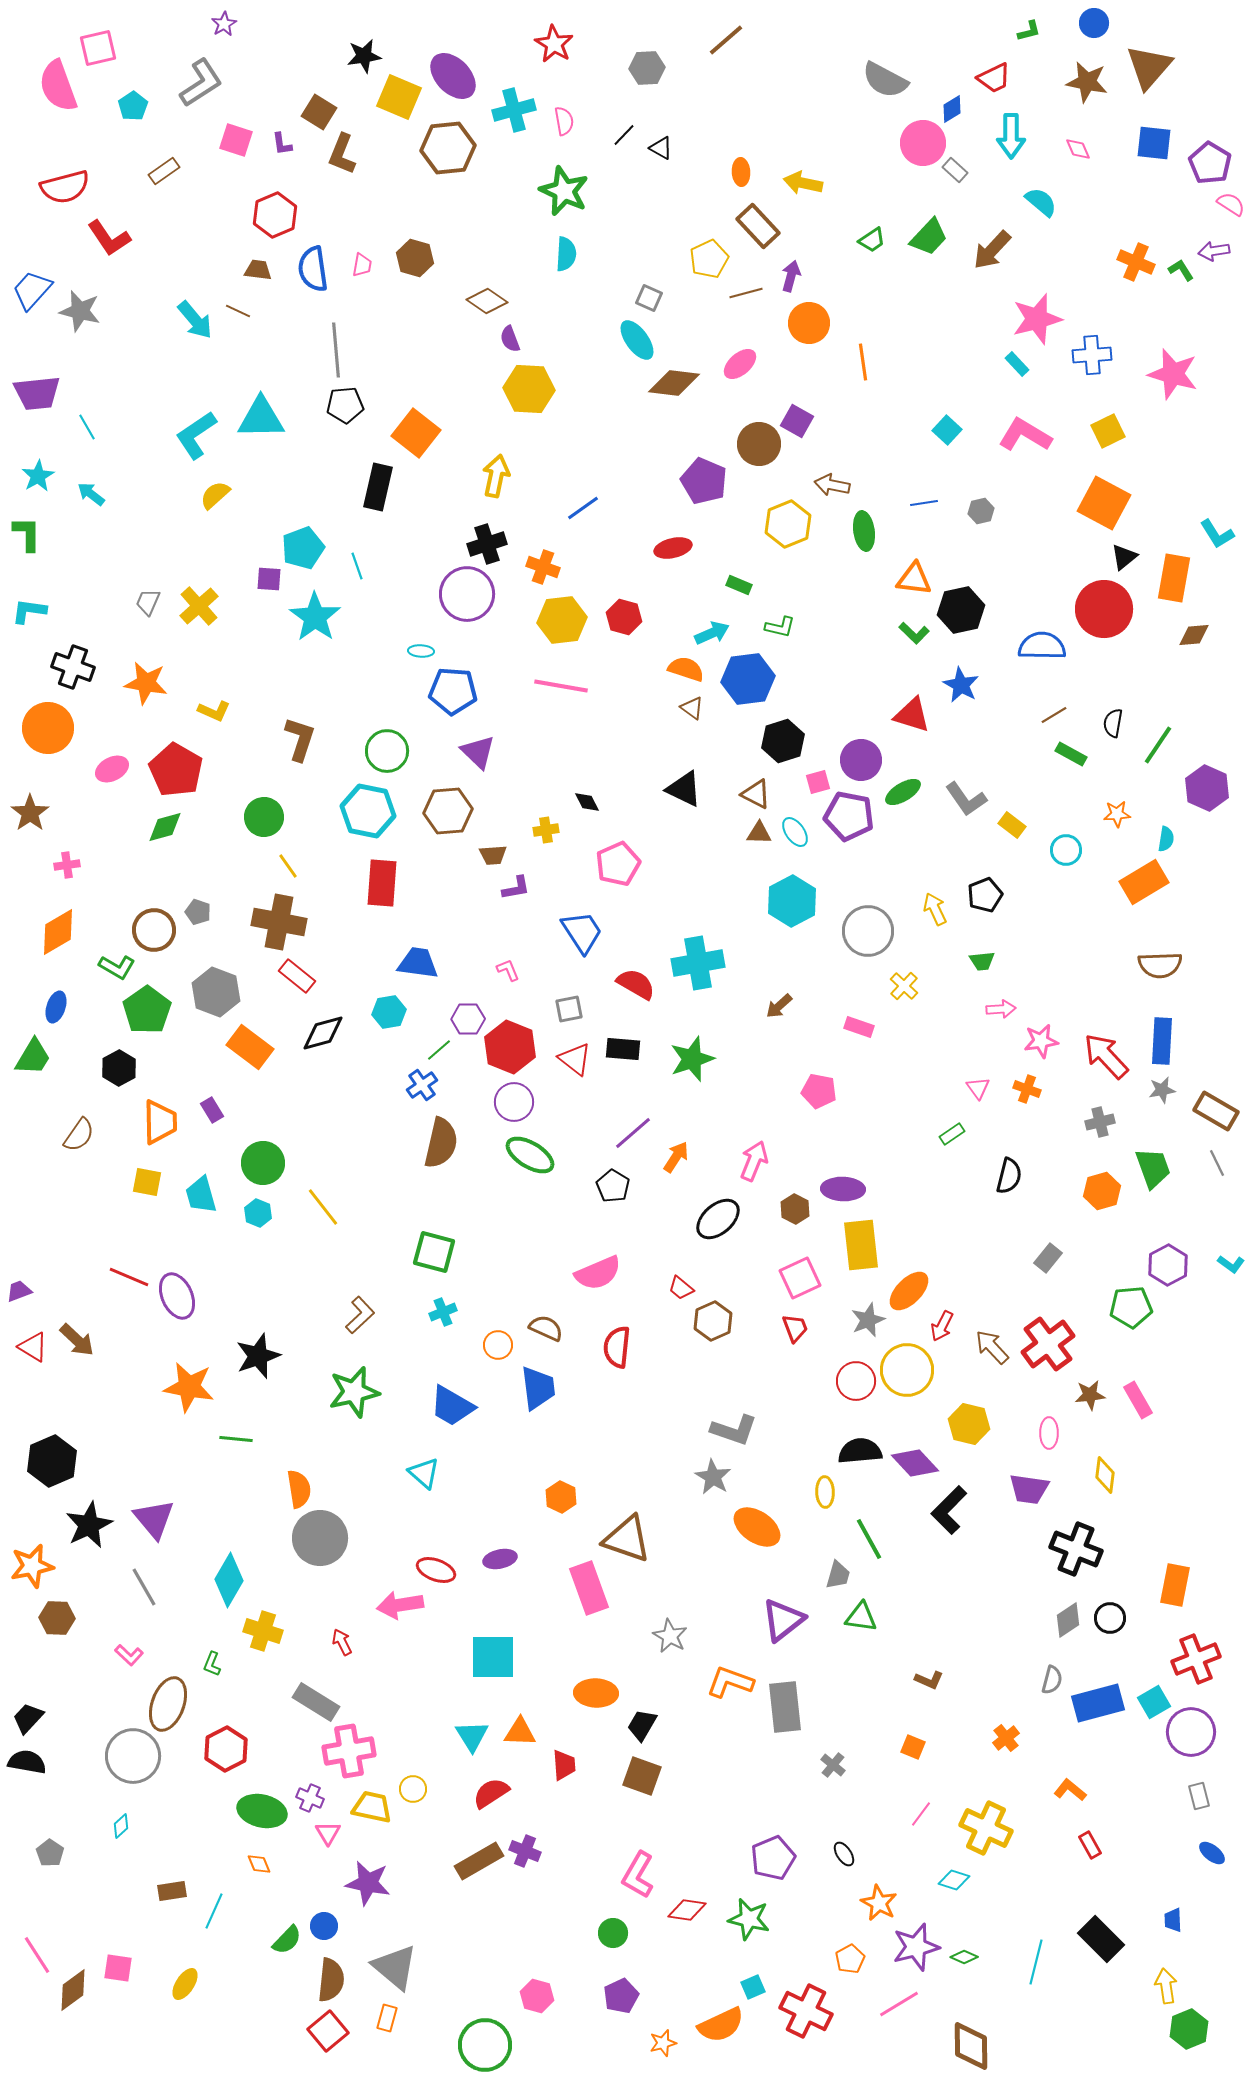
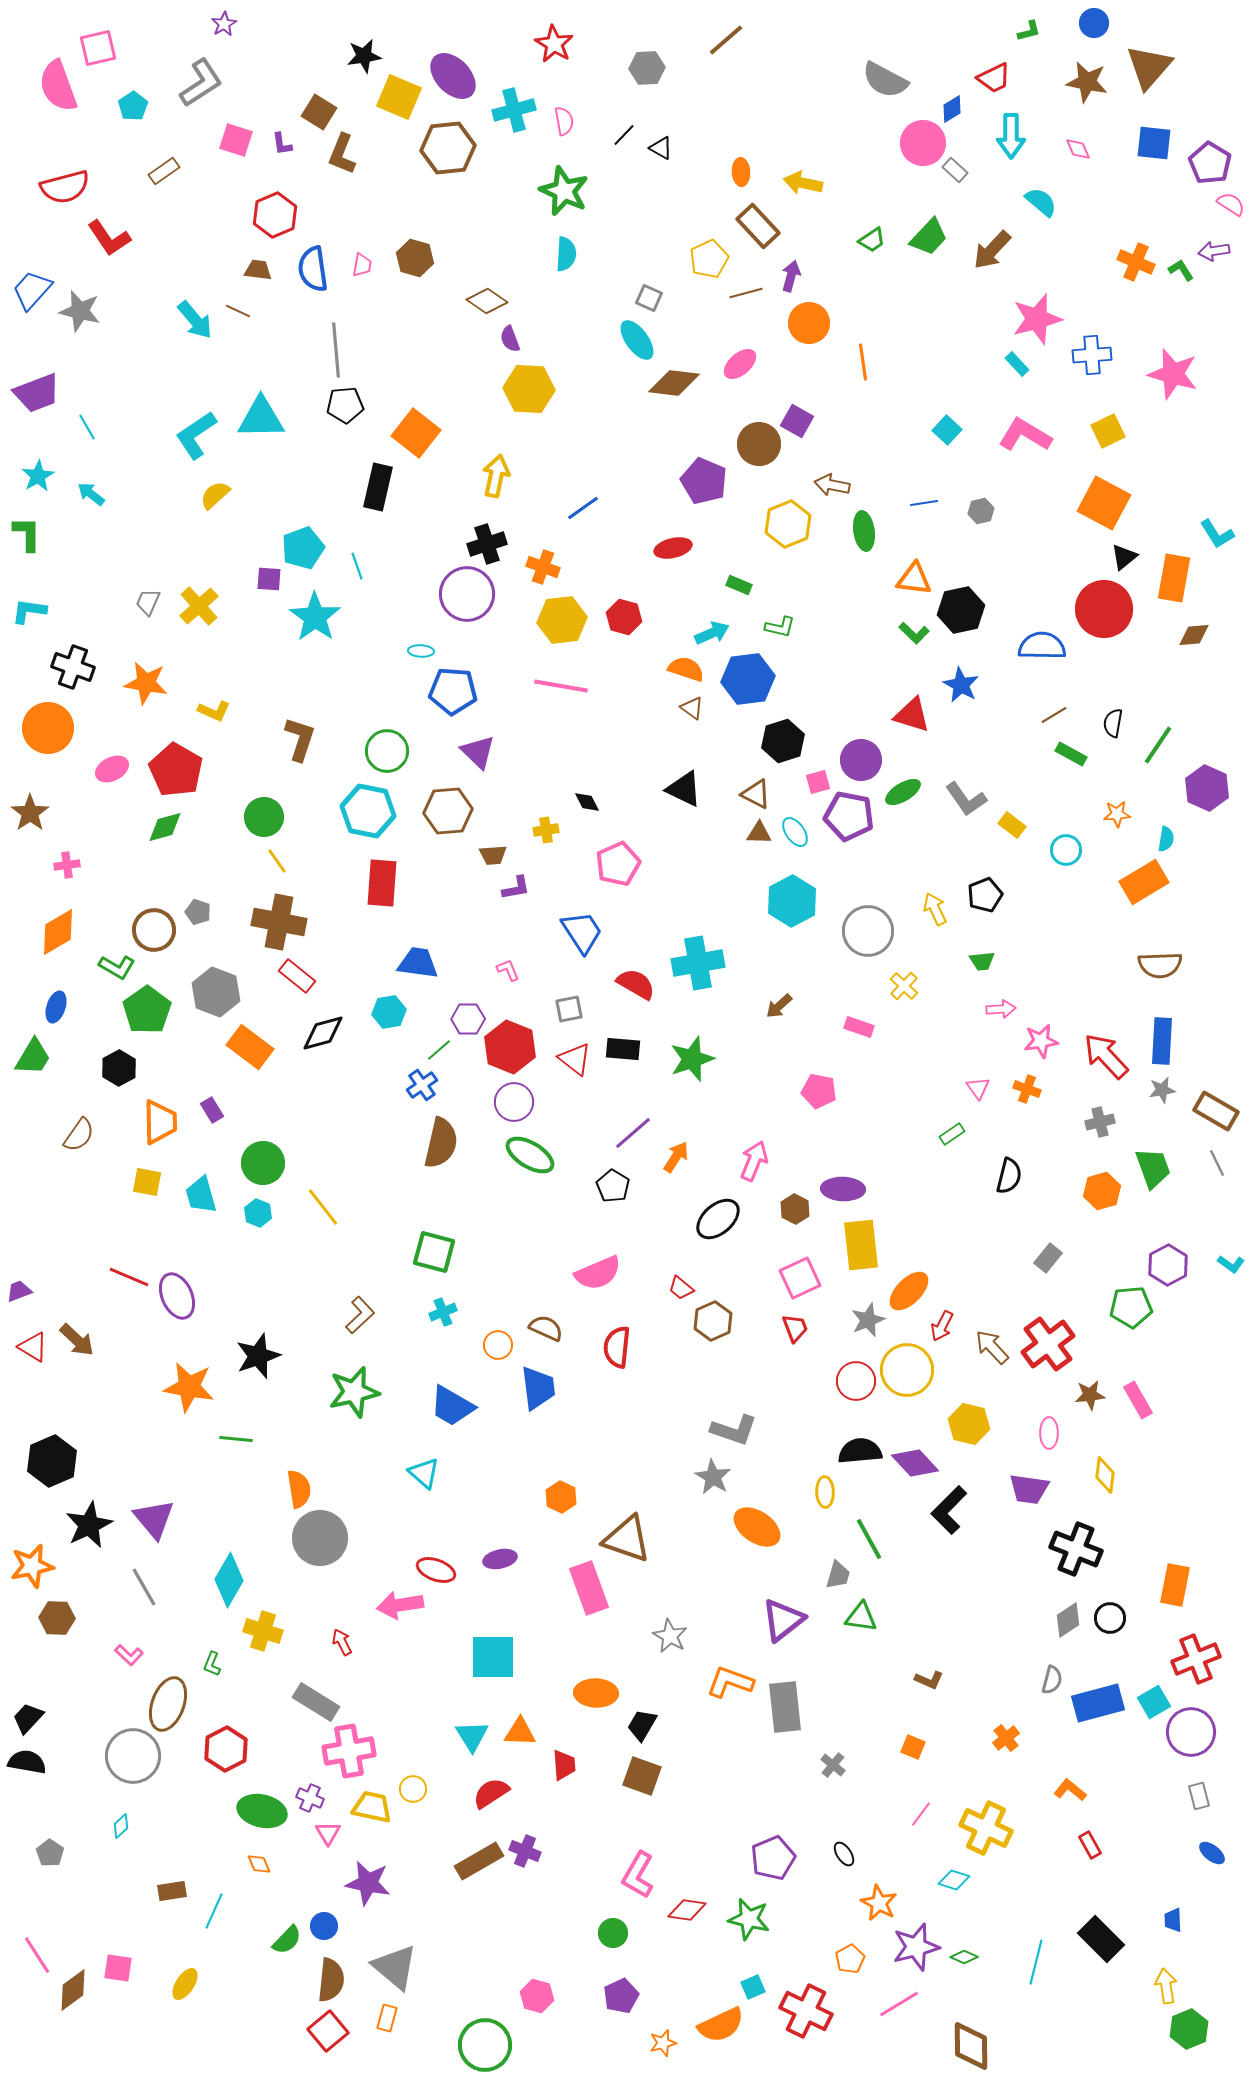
purple trapezoid at (37, 393): rotated 15 degrees counterclockwise
yellow line at (288, 866): moved 11 px left, 5 px up
